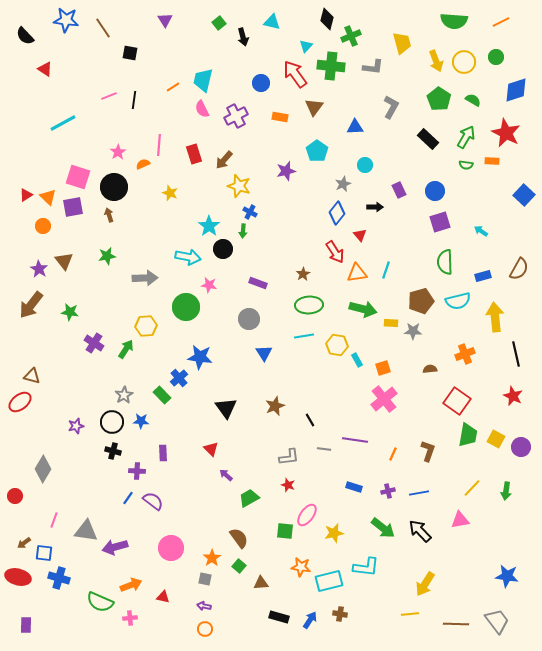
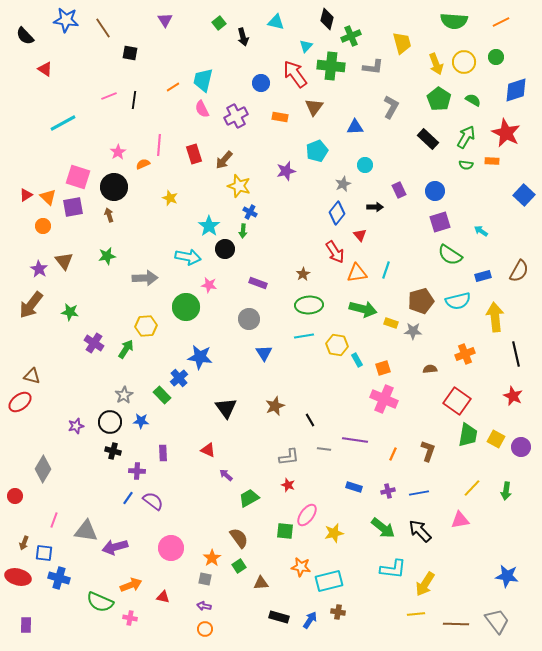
cyan triangle at (272, 22): moved 4 px right
yellow arrow at (436, 61): moved 3 px down
cyan pentagon at (317, 151): rotated 15 degrees clockwise
yellow star at (170, 193): moved 5 px down
black circle at (223, 249): moved 2 px right
green semicircle at (445, 262): moved 5 px right, 7 px up; rotated 55 degrees counterclockwise
brown semicircle at (519, 269): moved 2 px down
yellow rectangle at (391, 323): rotated 16 degrees clockwise
pink cross at (384, 399): rotated 28 degrees counterclockwise
black circle at (112, 422): moved 2 px left
red triangle at (211, 449): moved 3 px left, 1 px down; rotated 21 degrees counterclockwise
brown arrow at (24, 543): rotated 32 degrees counterclockwise
green square at (239, 566): rotated 16 degrees clockwise
cyan L-shape at (366, 567): moved 27 px right, 2 px down
brown cross at (340, 614): moved 2 px left, 2 px up
yellow line at (410, 614): moved 6 px right
pink cross at (130, 618): rotated 16 degrees clockwise
